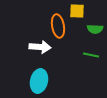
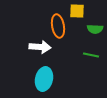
cyan ellipse: moved 5 px right, 2 px up
